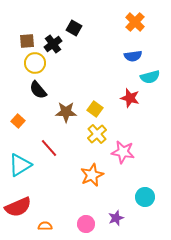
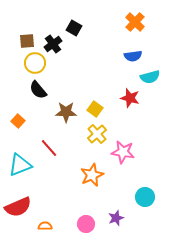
cyan triangle: rotated 10 degrees clockwise
